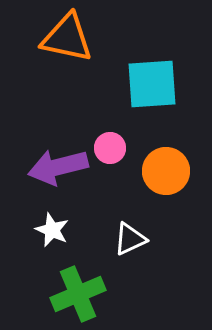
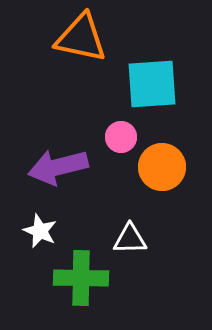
orange triangle: moved 14 px right
pink circle: moved 11 px right, 11 px up
orange circle: moved 4 px left, 4 px up
white star: moved 12 px left, 1 px down
white triangle: rotated 24 degrees clockwise
green cross: moved 3 px right, 16 px up; rotated 24 degrees clockwise
